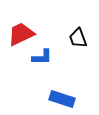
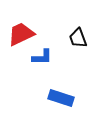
blue rectangle: moved 1 px left, 1 px up
